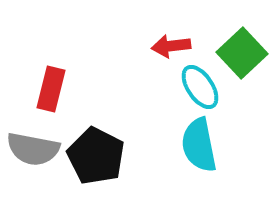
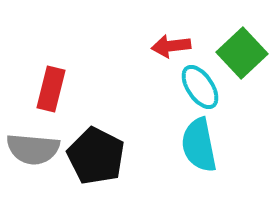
gray semicircle: rotated 6 degrees counterclockwise
